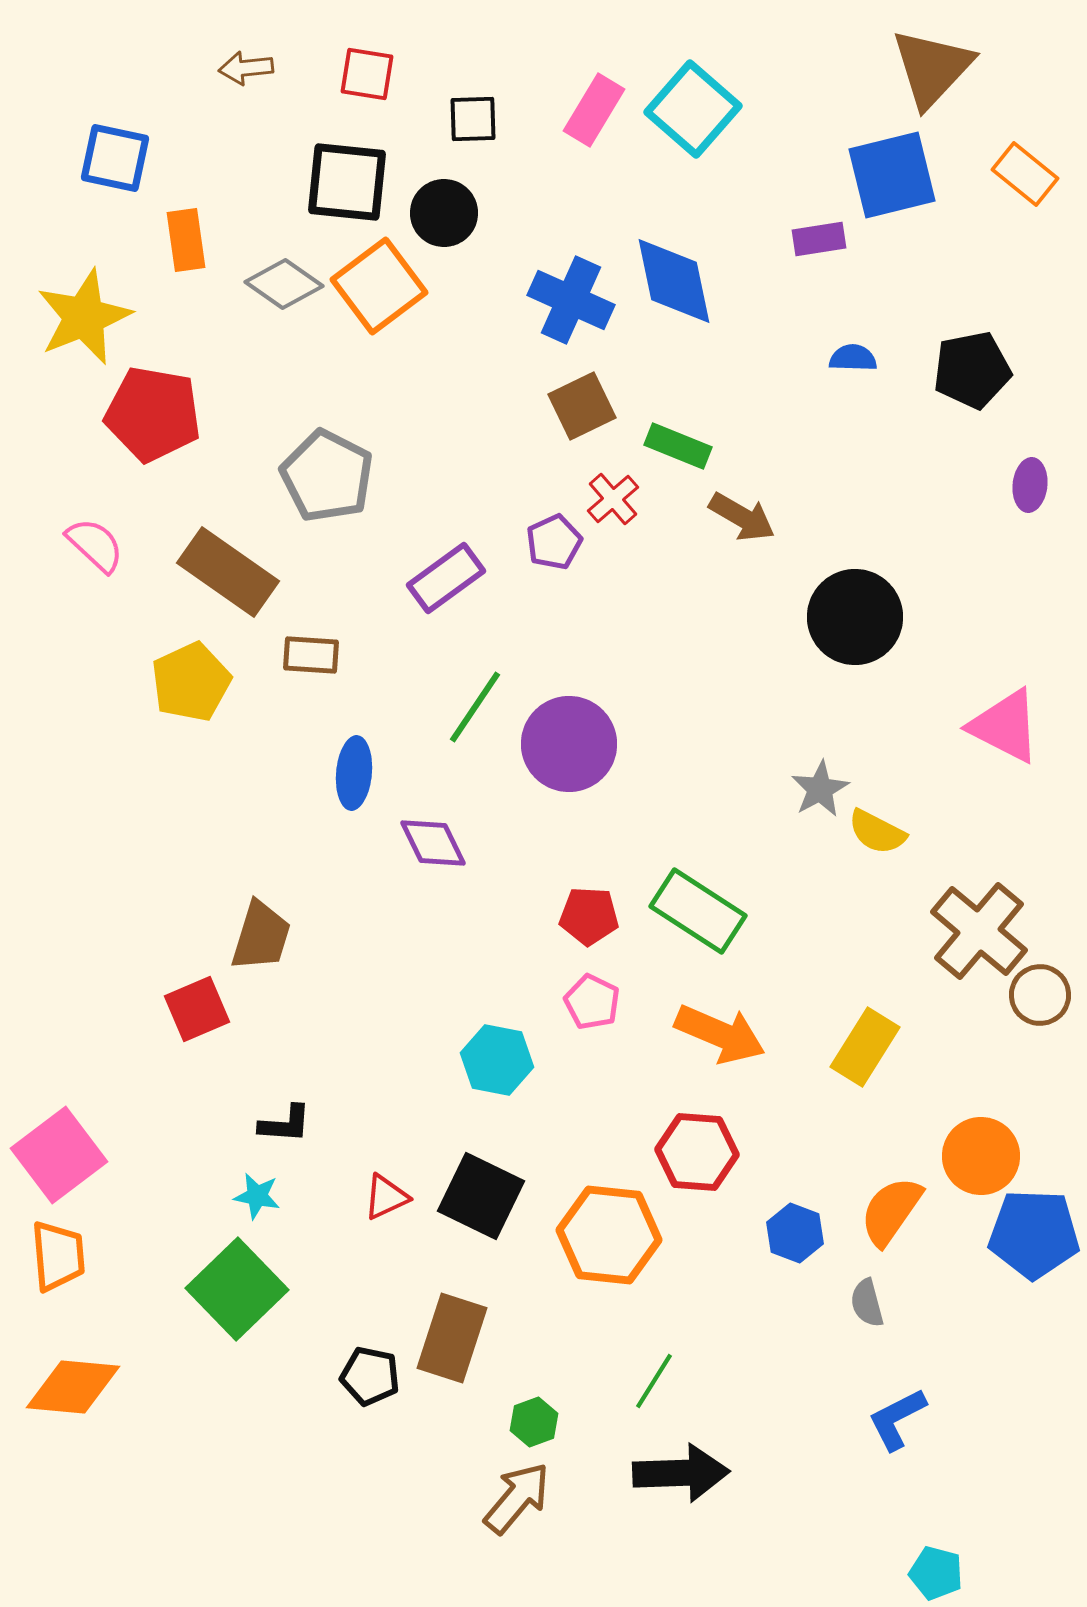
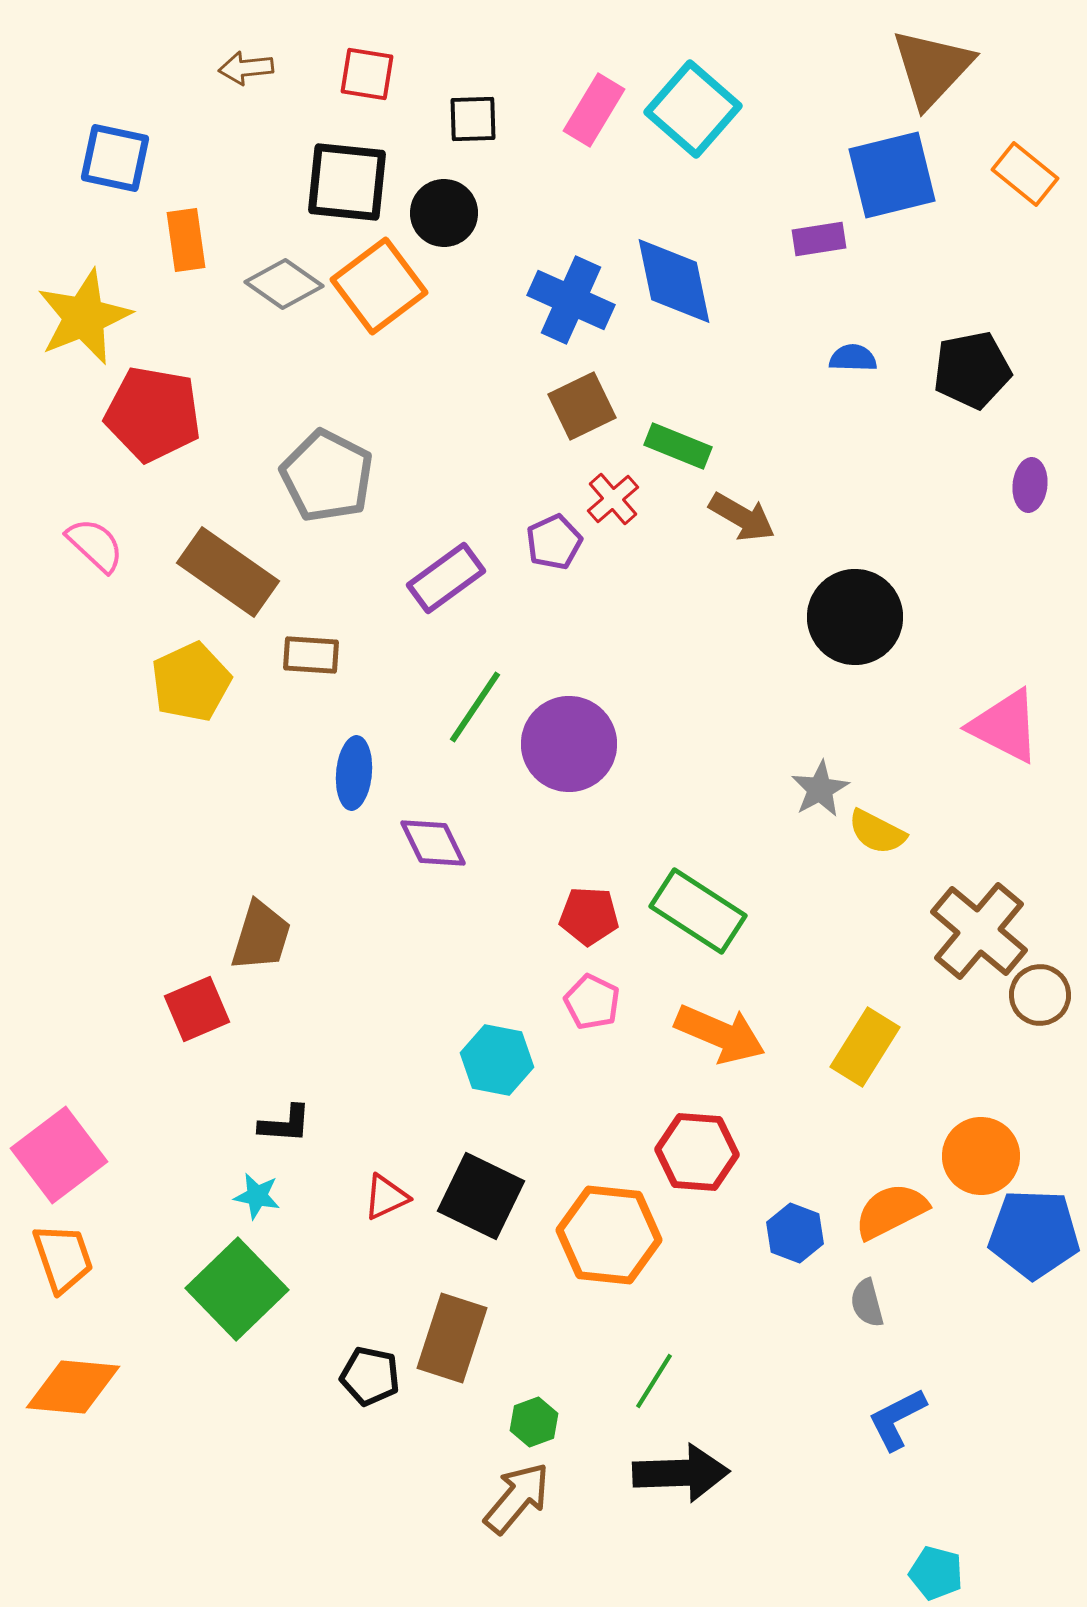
orange semicircle at (891, 1211): rotated 28 degrees clockwise
orange trapezoid at (58, 1256): moved 5 px right, 2 px down; rotated 14 degrees counterclockwise
